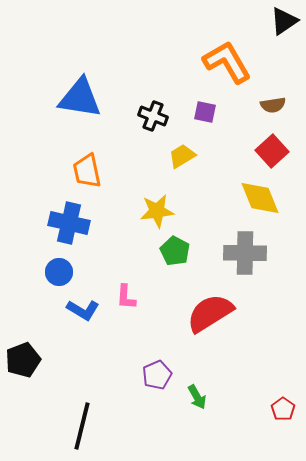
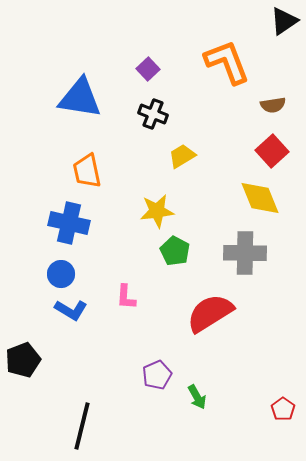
orange L-shape: rotated 9 degrees clockwise
purple square: moved 57 px left, 43 px up; rotated 35 degrees clockwise
black cross: moved 2 px up
blue circle: moved 2 px right, 2 px down
blue L-shape: moved 12 px left
